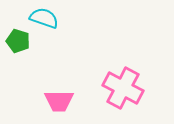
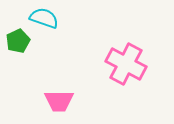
green pentagon: rotated 30 degrees clockwise
pink cross: moved 3 px right, 24 px up
